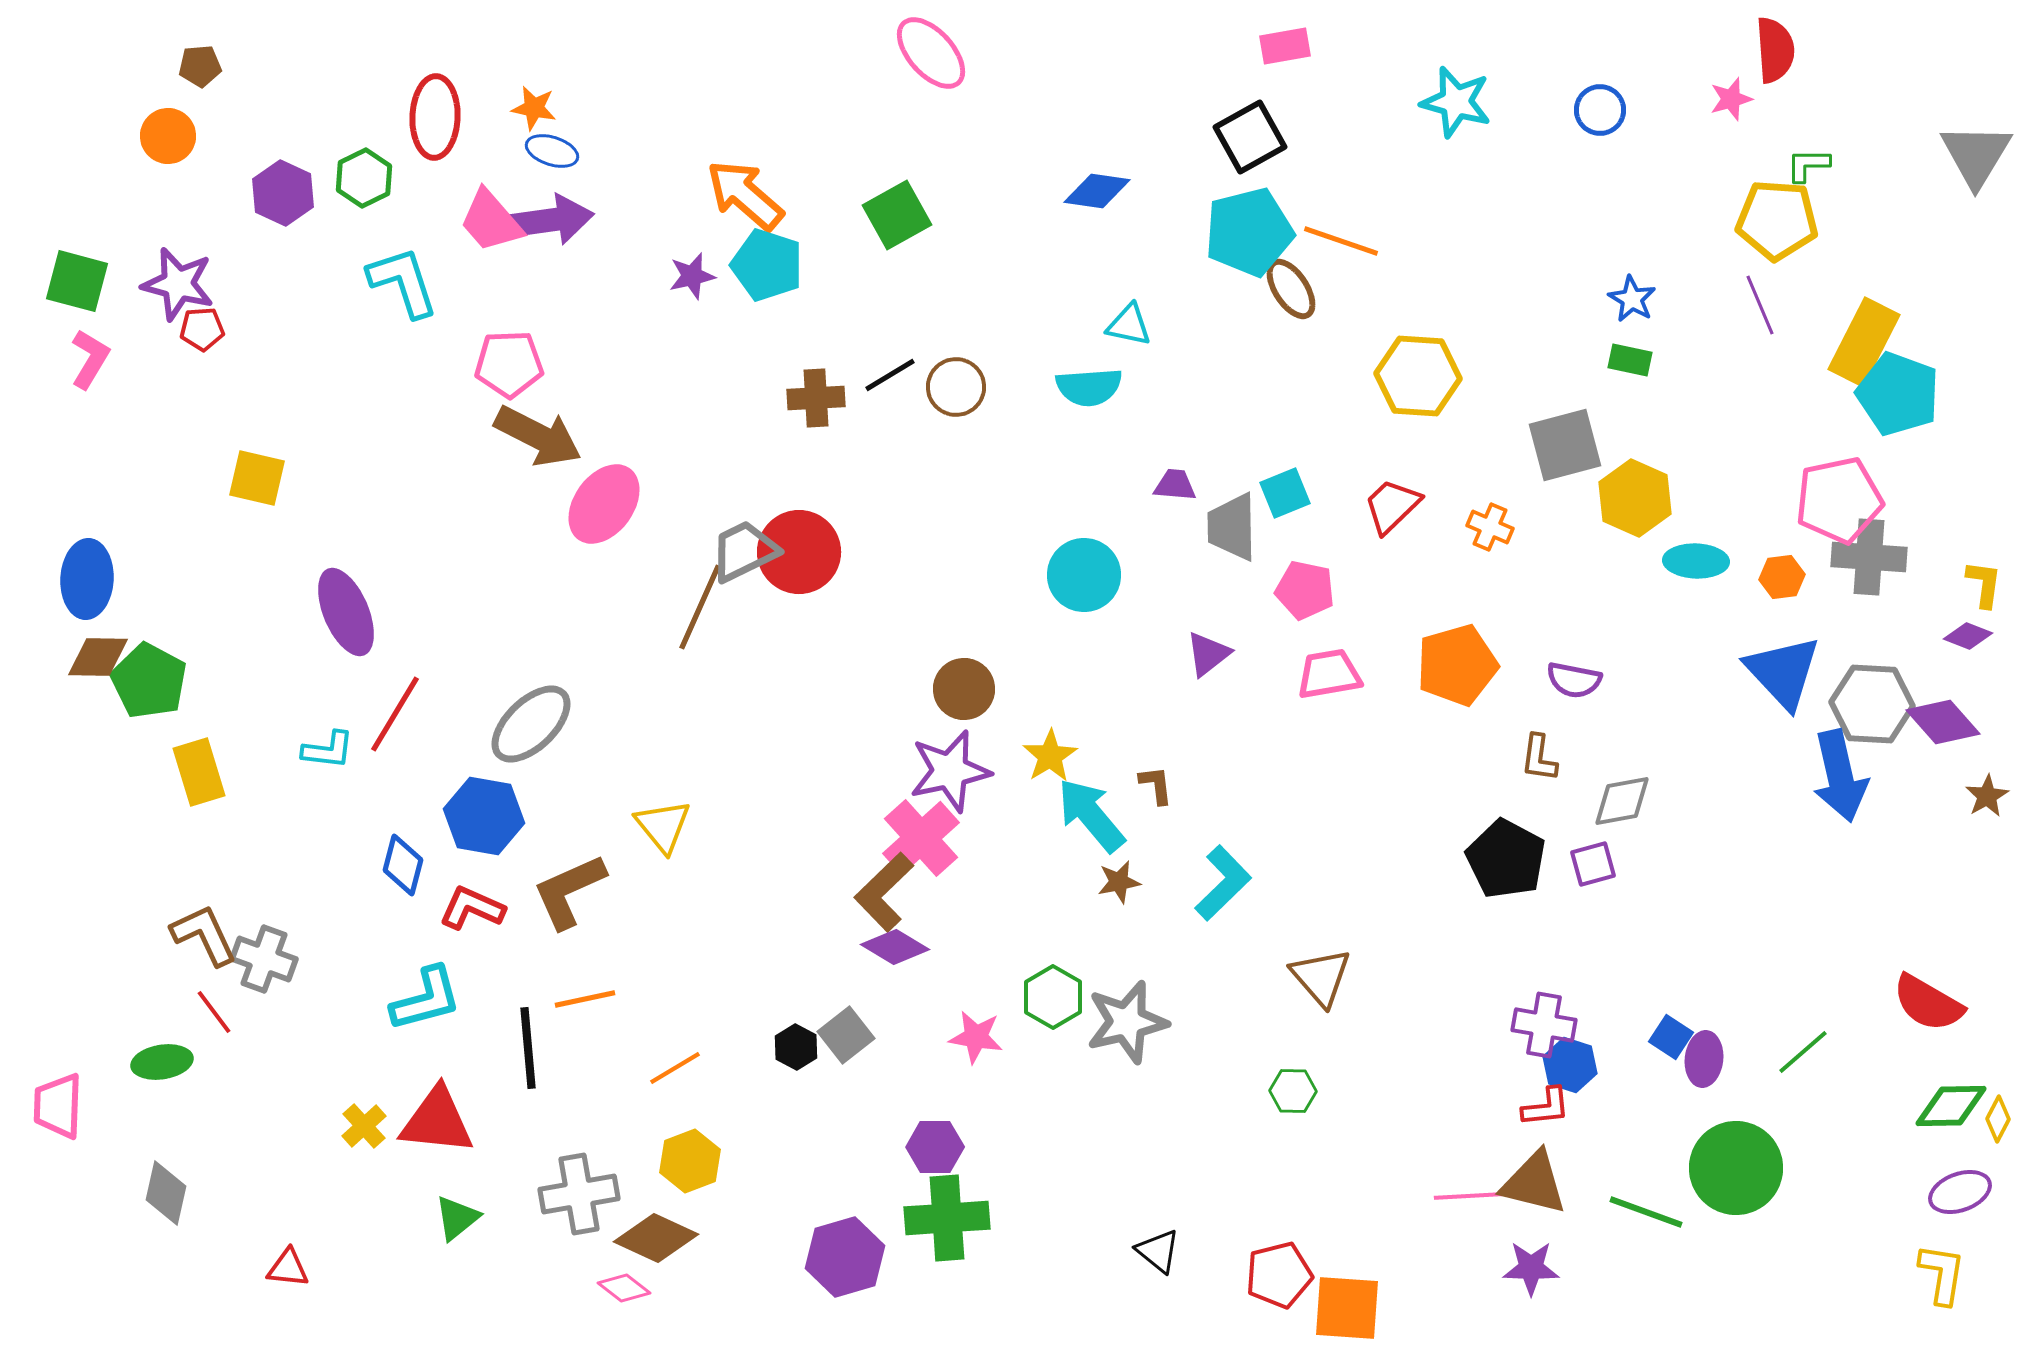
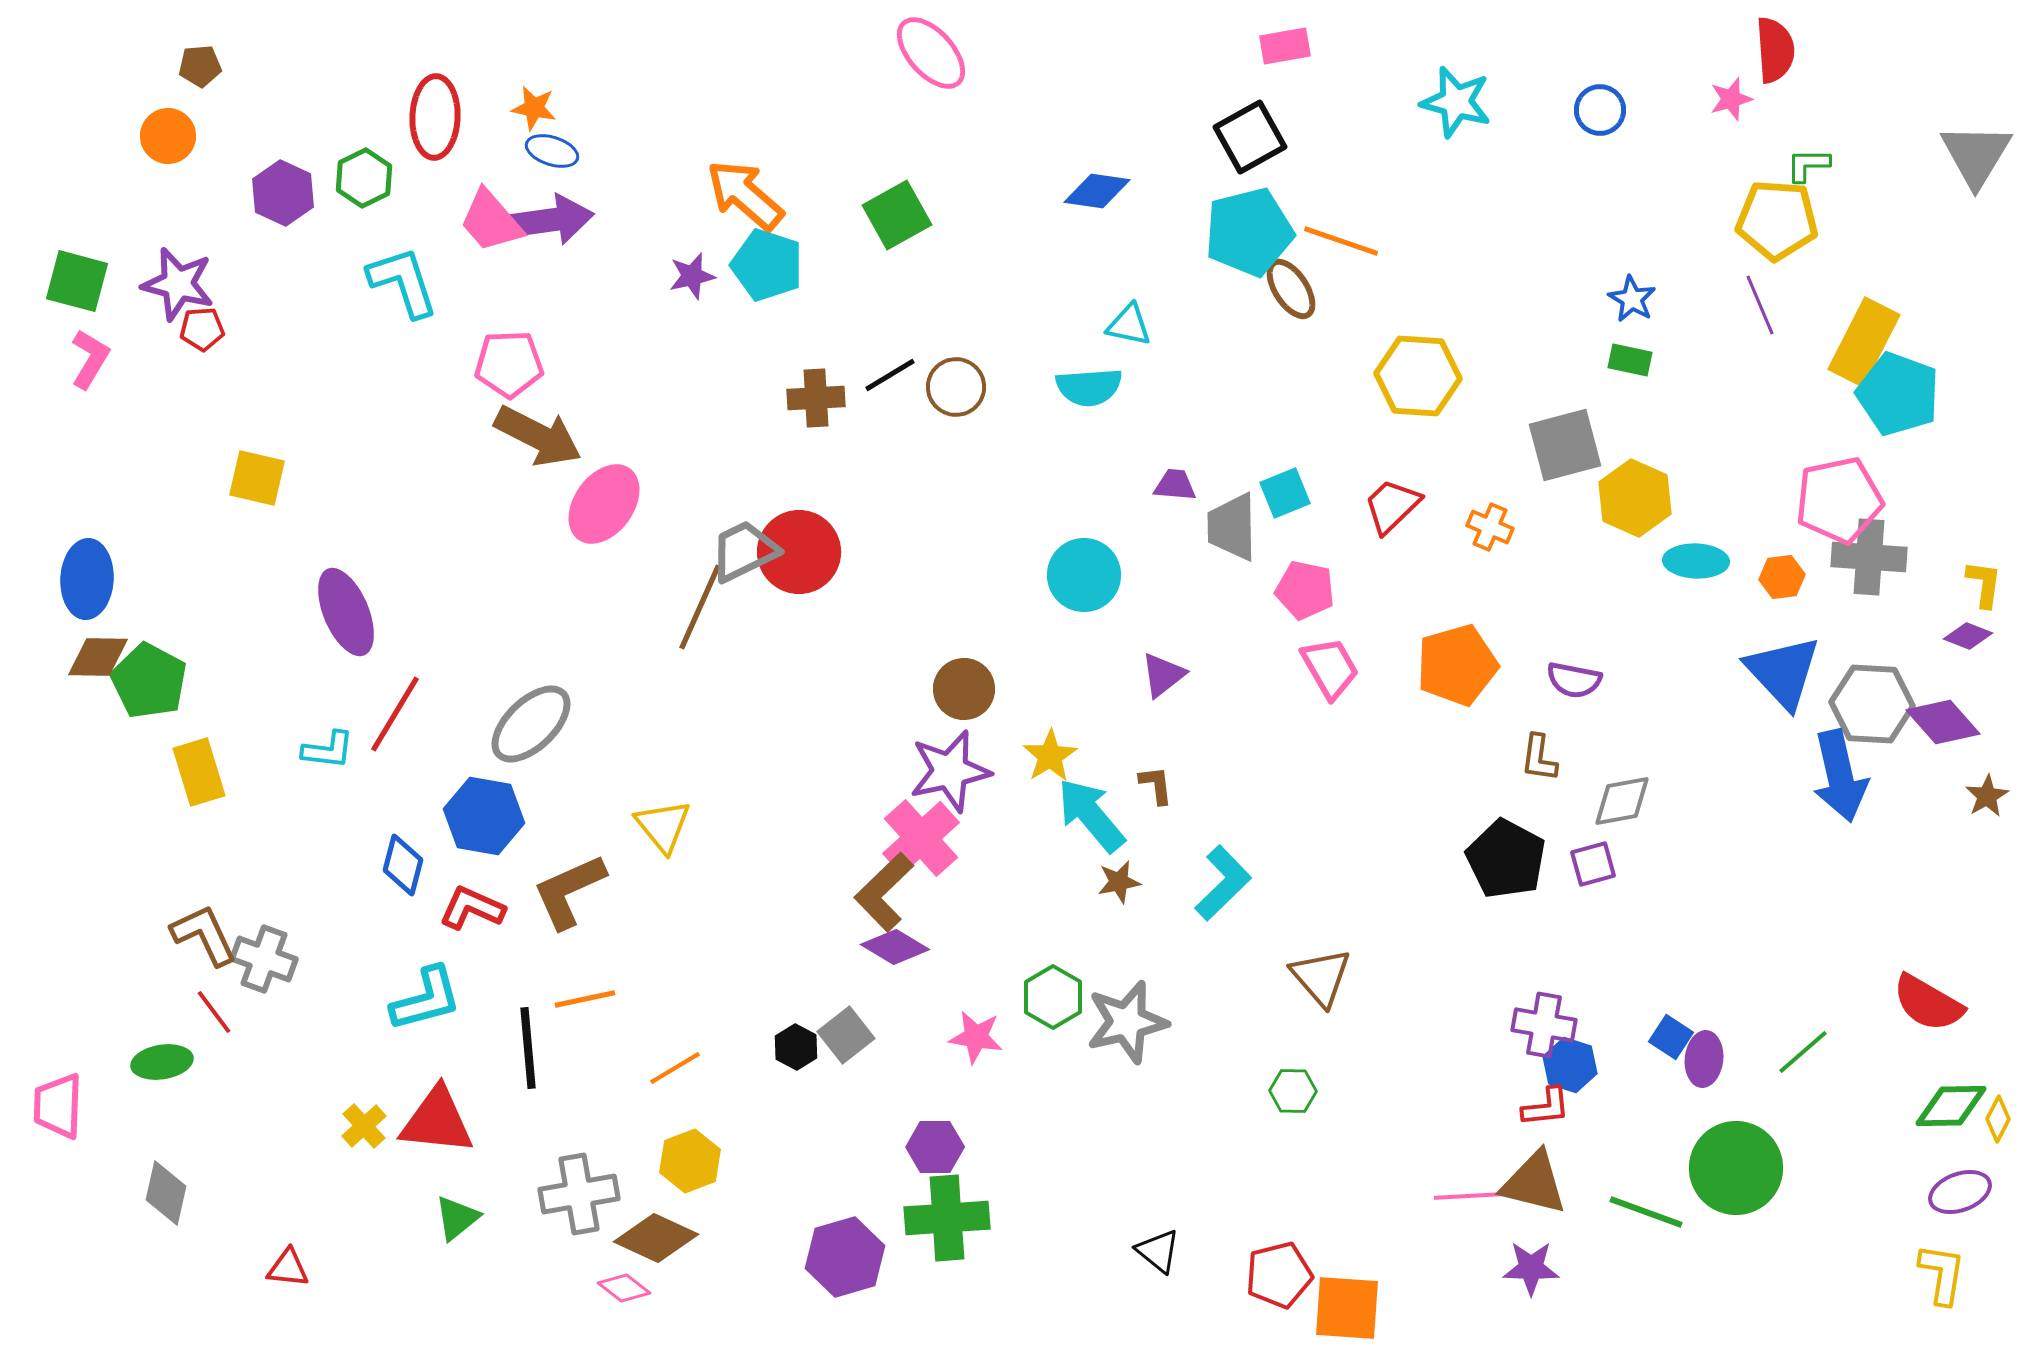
purple triangle at (1208, 654): moved 45 px left, 21 px down
pink trapezoid at (1329, 674): moved 1 px right, 6 px up; rotated 70 degrees clockwise
